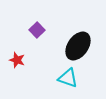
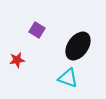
purple square: rotated 14 degrees counterclockwise
red star: rotated 28 degrees counterclockwise
